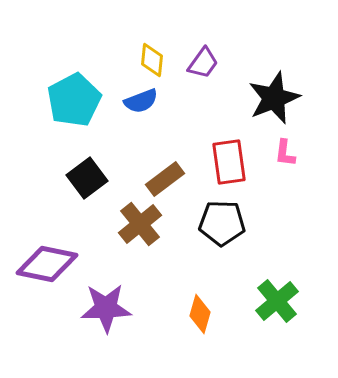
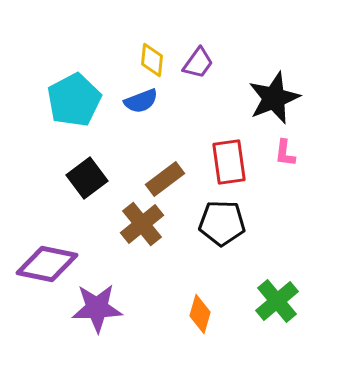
purple trapezoid: moved 5 px left
brown cross: moved 2 px right
purple star: moved 9 px left
